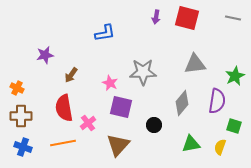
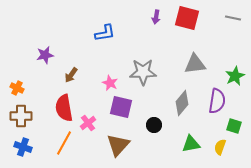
orange line: moved 1 px right; rotated 50 degrees counterclockwise
